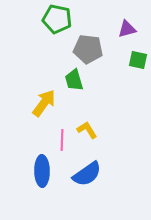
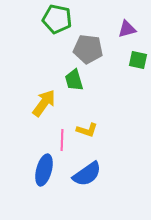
yellow L-shape: rotated 140 degrees clockwise
blue ellipse: moved 2 px right, 1 px up; rotated 16 degrees clockwise
